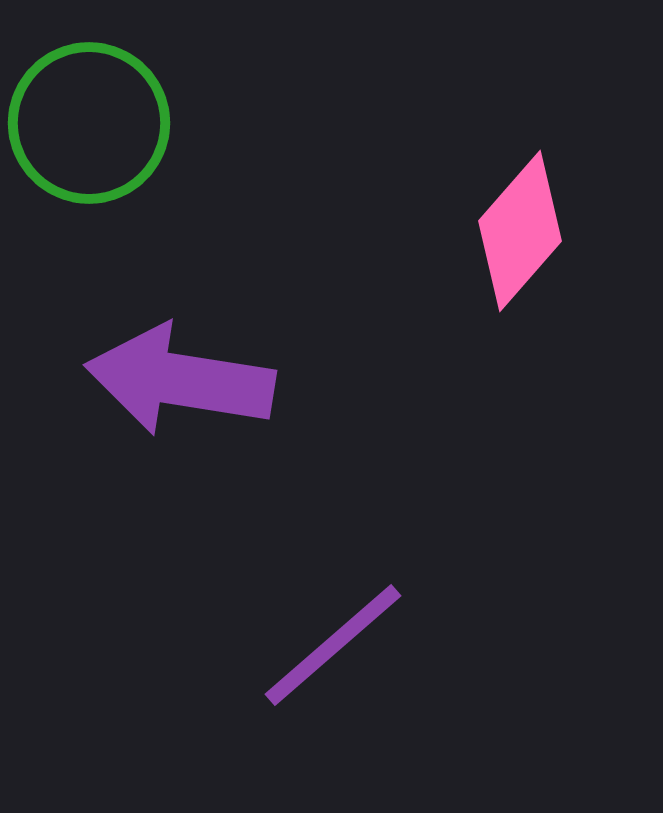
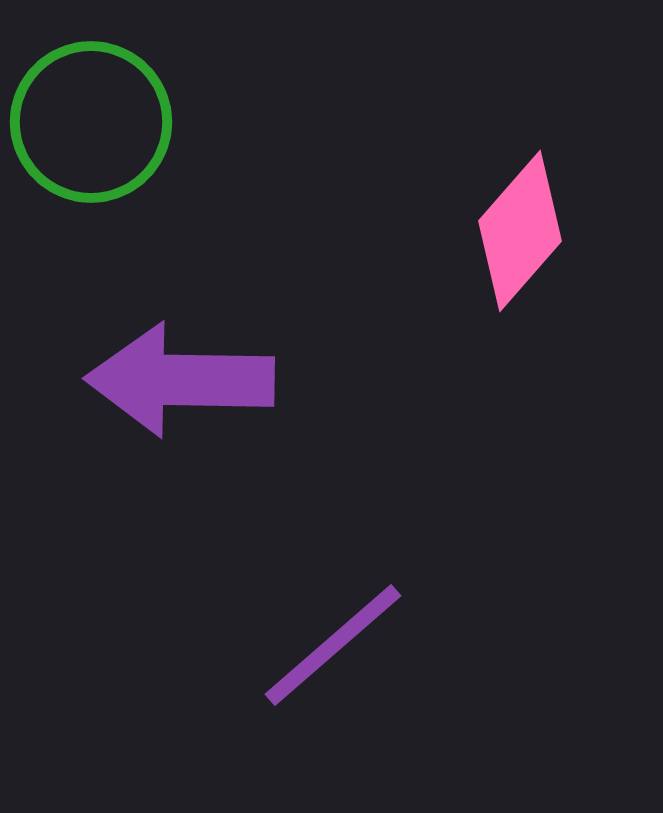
green circle: moved 2 px right, 1 px up
purple arrow: rotated 8 degrees counterclockwise
